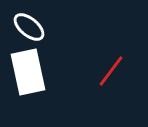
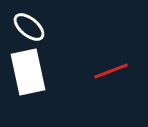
red line: rotated 32 degrees clockwise
